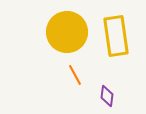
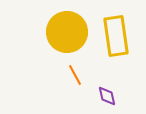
purple diamond: rotated 20 degrees counterclockwise
